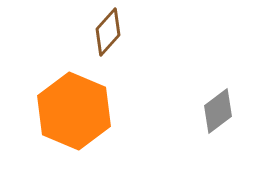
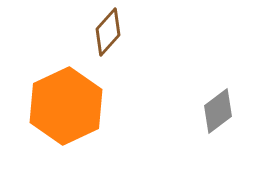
orange hexagon: moved 8 px left, 5 px up; rotated 12 degrees clockwise
